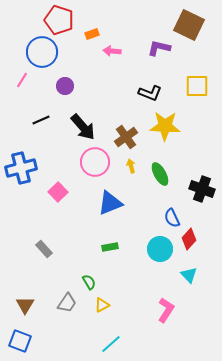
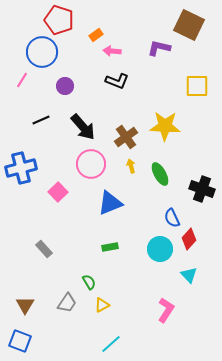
orange rectangle: moved 4 px right, 1 px down; rotated 16 degrees counterclockwise
black L-shape: moved 33 px left, 12 px up
pink circle: moved 4 px left, 2 px down
